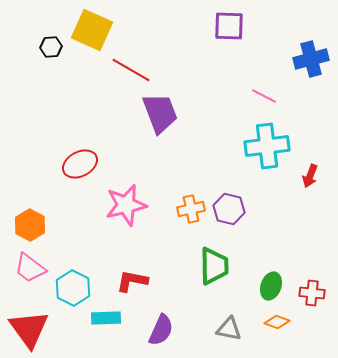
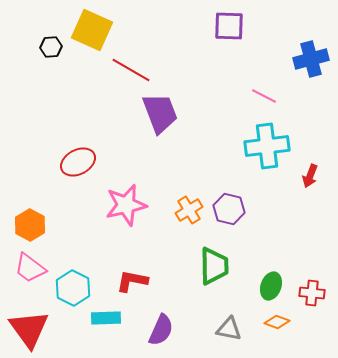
red ellipse: moved 2 px left, 2 px up
orange cross: moved 2 px left, 1 px down; rotated 20 degrees counterclockwise
